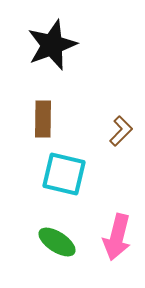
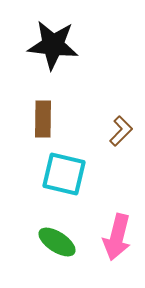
black star: moved 1 px right; rotated 27 degrees clockwise
